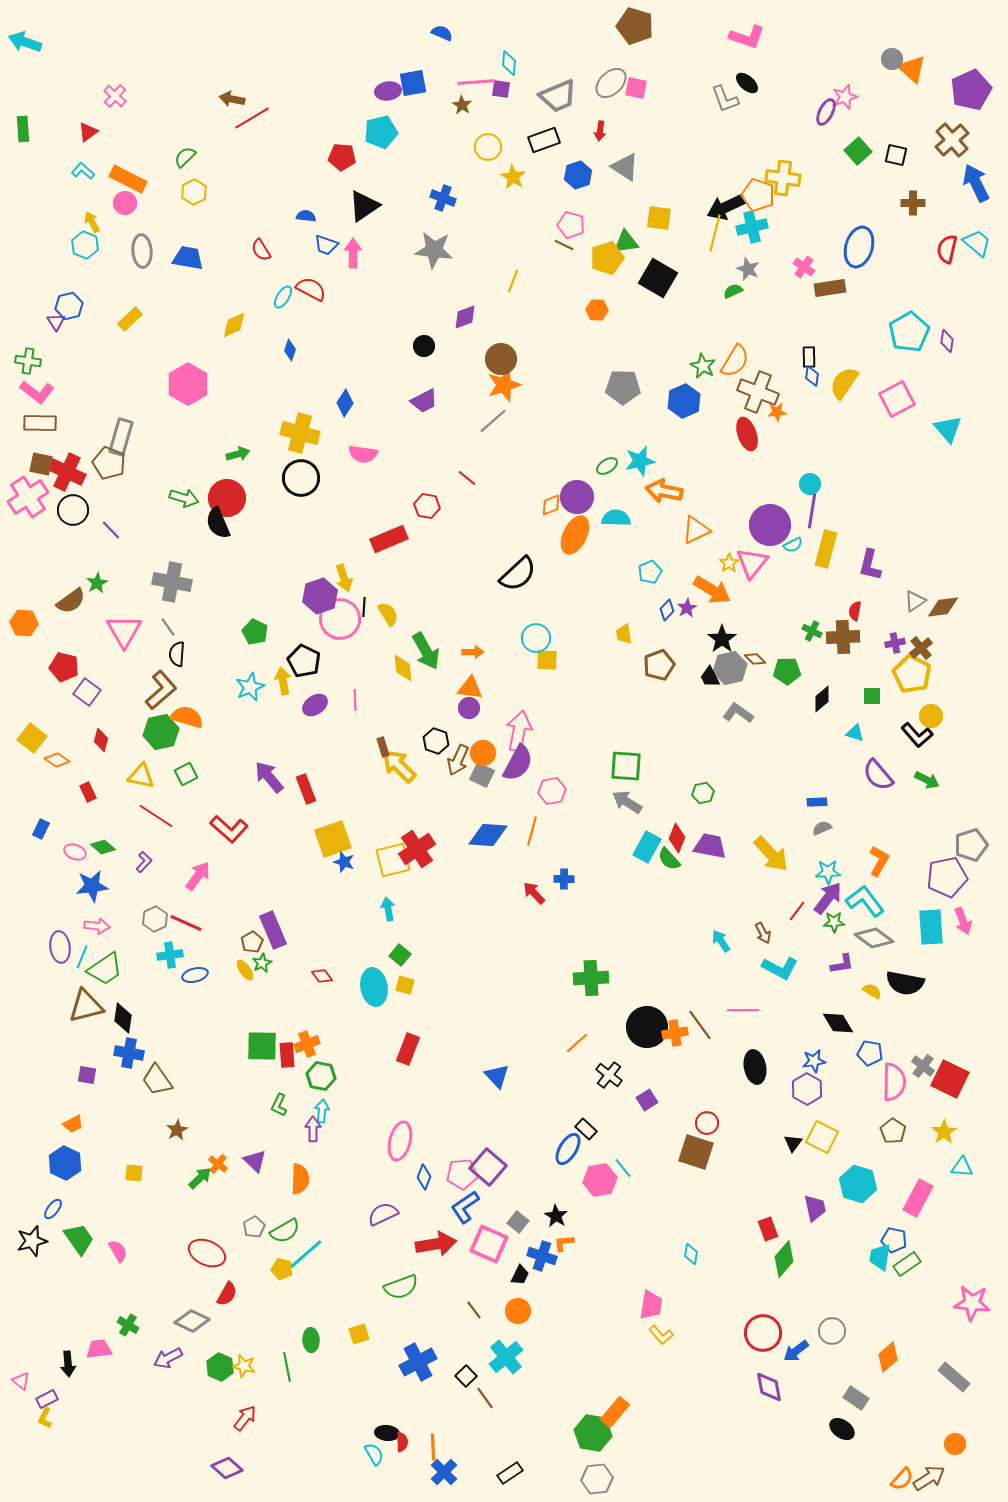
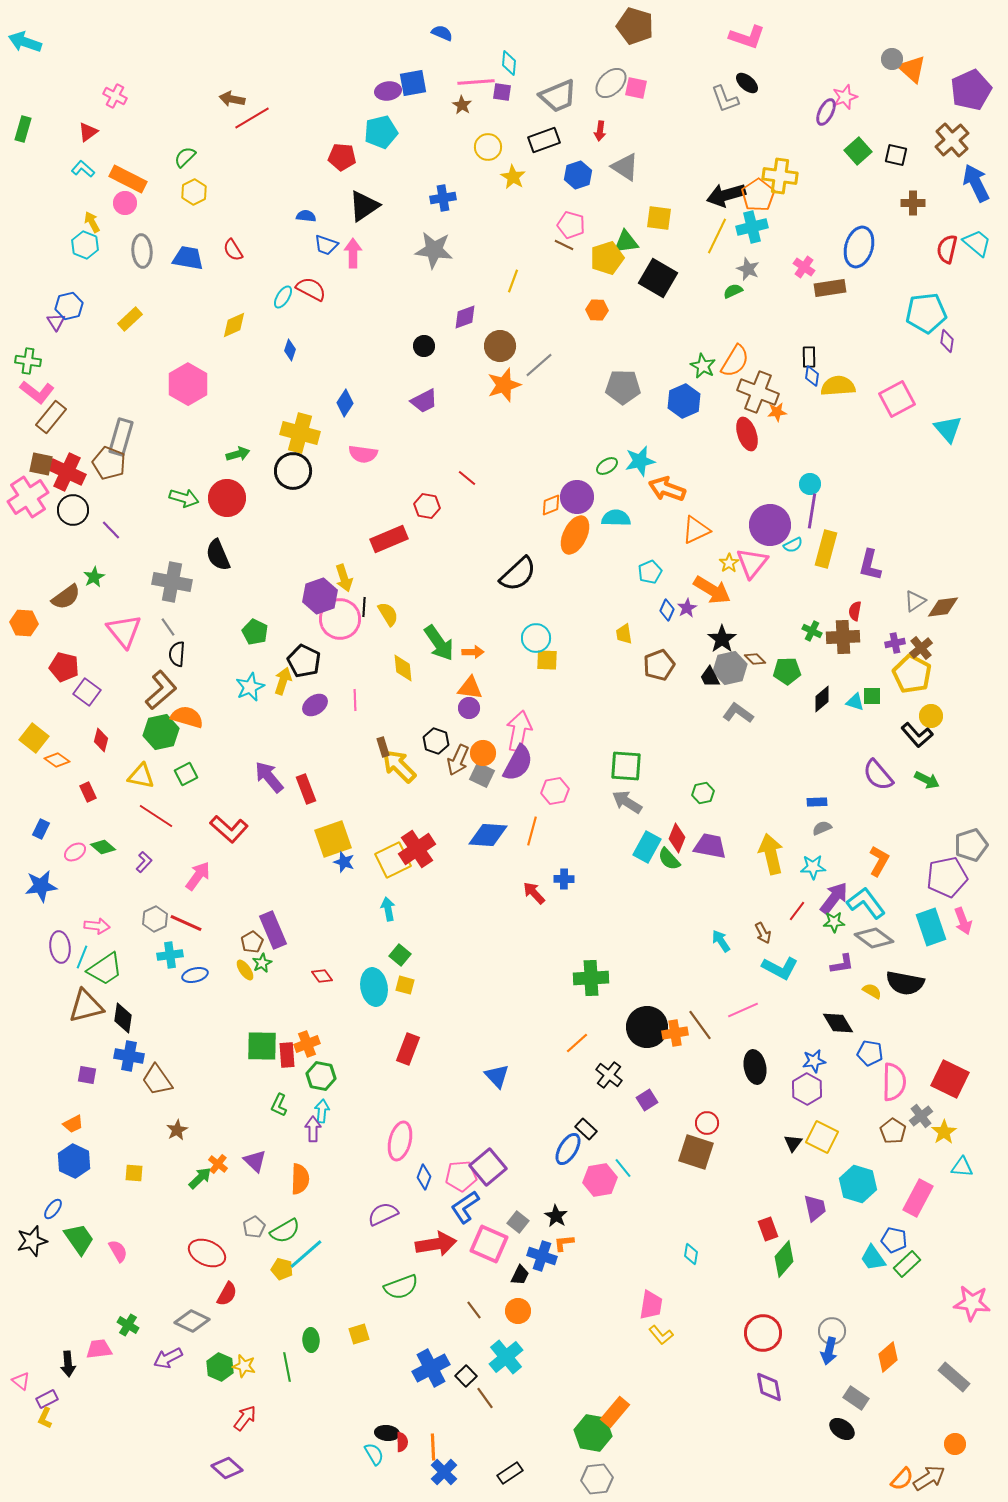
purple square at (501, 89): moved 1 px right, 3 px down
pink cross at (115, 96): rotated 15 degrees counterclockwise
green rectangle at (23, 129): rotated 20 degrees clockwise
cyan L-shape at (83, 171): moved 2 px up
yellow cross at (783, 178): moved 3 px left, 2 px up
orange pentagon at (758, 195): rotated 20 degrees clockwise
blue cross at (443, 198): rotated 30 degrees counterclockwise
black arrow at (726, 207): moved 12 px up; rotated 9 degrees clockwise
yellow line at (715, 233): moved 2 px right, 3 px down; rotated 12 degrees clockwise
red semicircle at (261, 250): moved 28 px left
cyan pentagon at (909, 332): moved 17 px right, 19 px up; rotated 24 degrees clockwise
brown circle at (501, 359): moved 1 px left, 13 px up
yellow semicircle at (844, 383): moved 6 px left, 3 px down; rotated 52 degrees clockwise
gray line at (493, 421): moved 46 px right, 56 px up
brown rectangle at (40, 423): moved 11 px right, 6 px up; rotated 52 degrees counterclockwise
black circle at (301, 478): moved 8 px left, 7 px up
orange arrow at (664, 491): moved 3 px right, 2 px up; rotated 9 degrees clockwise
black semicircle at (218, 523): moved 32 px down
green star at (97, 583): moved 3 px left, 6 px up
brown semicircle at (71, 601): moved 5 px left, 4 px up
blue diamond at (667, 610): rotated 20 degrees counterclockwise
pink triangle at (124, 631): rotated 9 degrees counterclockwise
green arrow at (426, 651): moved 13 px right, 8 px up; rotated 6 degrees counterclockwise
yellow arrow at (283, 681): rotated 28 degrees clockwise
cyan triangle at (855, 733): moved 31 px up
yellow square at (32, 738): moved 2 px right
pink hexagon at (552, 791): moved 3 px right
pink ellipse at (75, 852): rotated 55 degrees counterclockwise
yellow arrow at (771, 854): rotated 150 degrees counterclockwise
yellow square at (393, 860): rotated 12 degrees counterclockwise
cyan star at (828, 872): moved 15 px left, 5 px up
blue star at (92, 886): moved 51 px left
purple arrow at (828, 898): moved 6 px right
cyan L-shape at (865, 901): moved 1 px right, 2 px down
cyan rectangle at (931, 927): rotated 15 degrees counterclockwise
pink line at (743, 1010): rotated 24 degrees counterclockwise
blue cross at (129, 1053): moved 3 px down
gray cross at (923, 1066): moved 2 px left, 50 px down; rotated 15 degrees clockwise
blue hexagon at (65, 1163): moved 9 px right, 2 px up
purple square at (488, 1167): rotated 9 degrees clockwise
pink pentagon at (462, 1174): moved 1 px left, 2 px down
cyan trapezoid at (880, 1257): moved 7 px left, 1 px down; rotated 44 degrees counterclockwise
green rectangle at (907, 1264): rotated 8 degrees counterclockwise
blue arrow at (796, 1351): moved 33 px right; rotated 40 degrees counterclockwise
blue cross at (418, 1362): moved 13 px right, 6 px down
